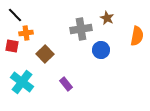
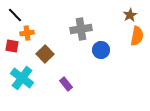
brown star: moved 23 px right, 3 px up; rotated 16 degrees clockwise
orange cross: moved 1 px right
cyan cross: moved 4 px up
